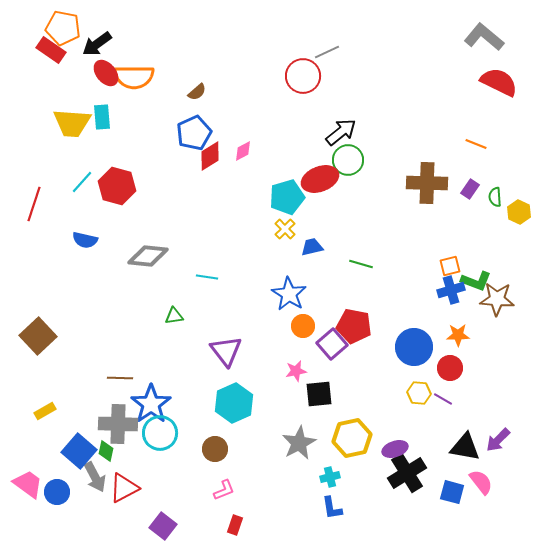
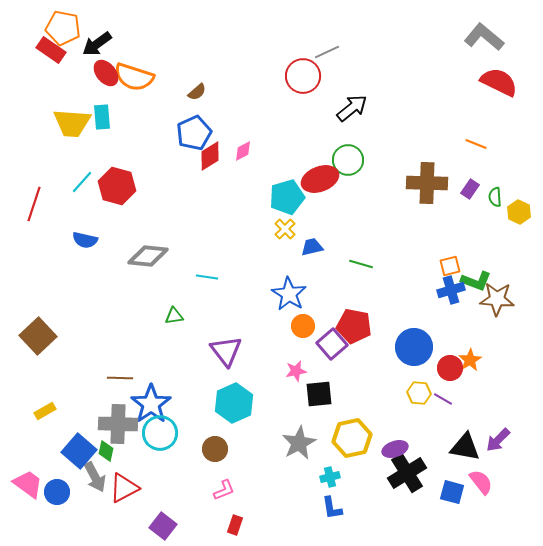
orange semicircle at (134, 77): rotated 18 degrees clockwise
black arrow at (341, 132): moved 11 px right, 24 px up
orange star at (458, 335): moved 12 px right, 25 px down; rotated 30 degrees counterclockwise
